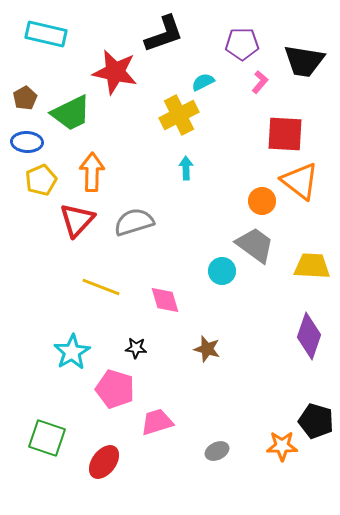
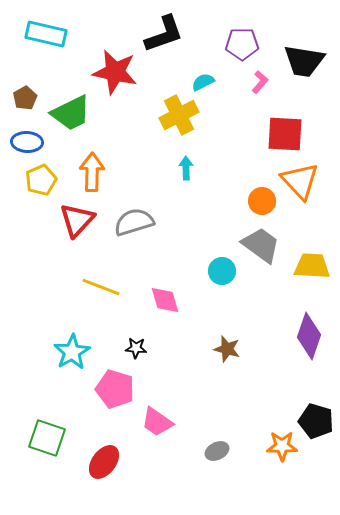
orange triangle: rotated 9 degrees clockwise
gray trapezoid: moved 6 px right
brown star: moved 20 px right
pink trapezoid: rotated 128 degrees counterclockwise
